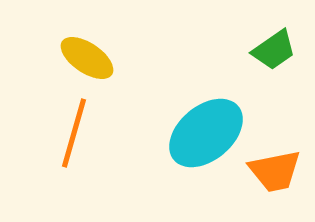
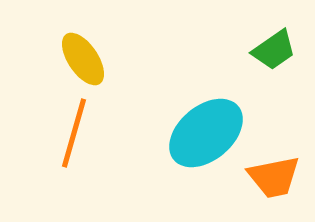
yellow ellipse: moved 4 px left, 1 px down; rotated 22 degrees clockwise
orange trapezoid: moved 1 px left, 6 px down
